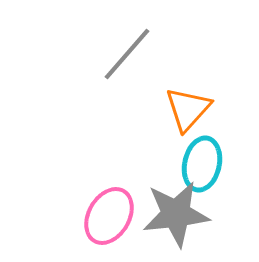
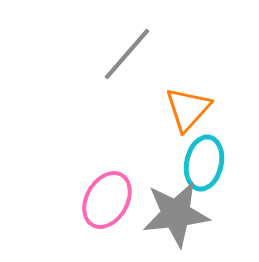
cyan ellipse: moved 2 px right, 1 px up
pink ellipse: moved 2 px left, 16 px up
